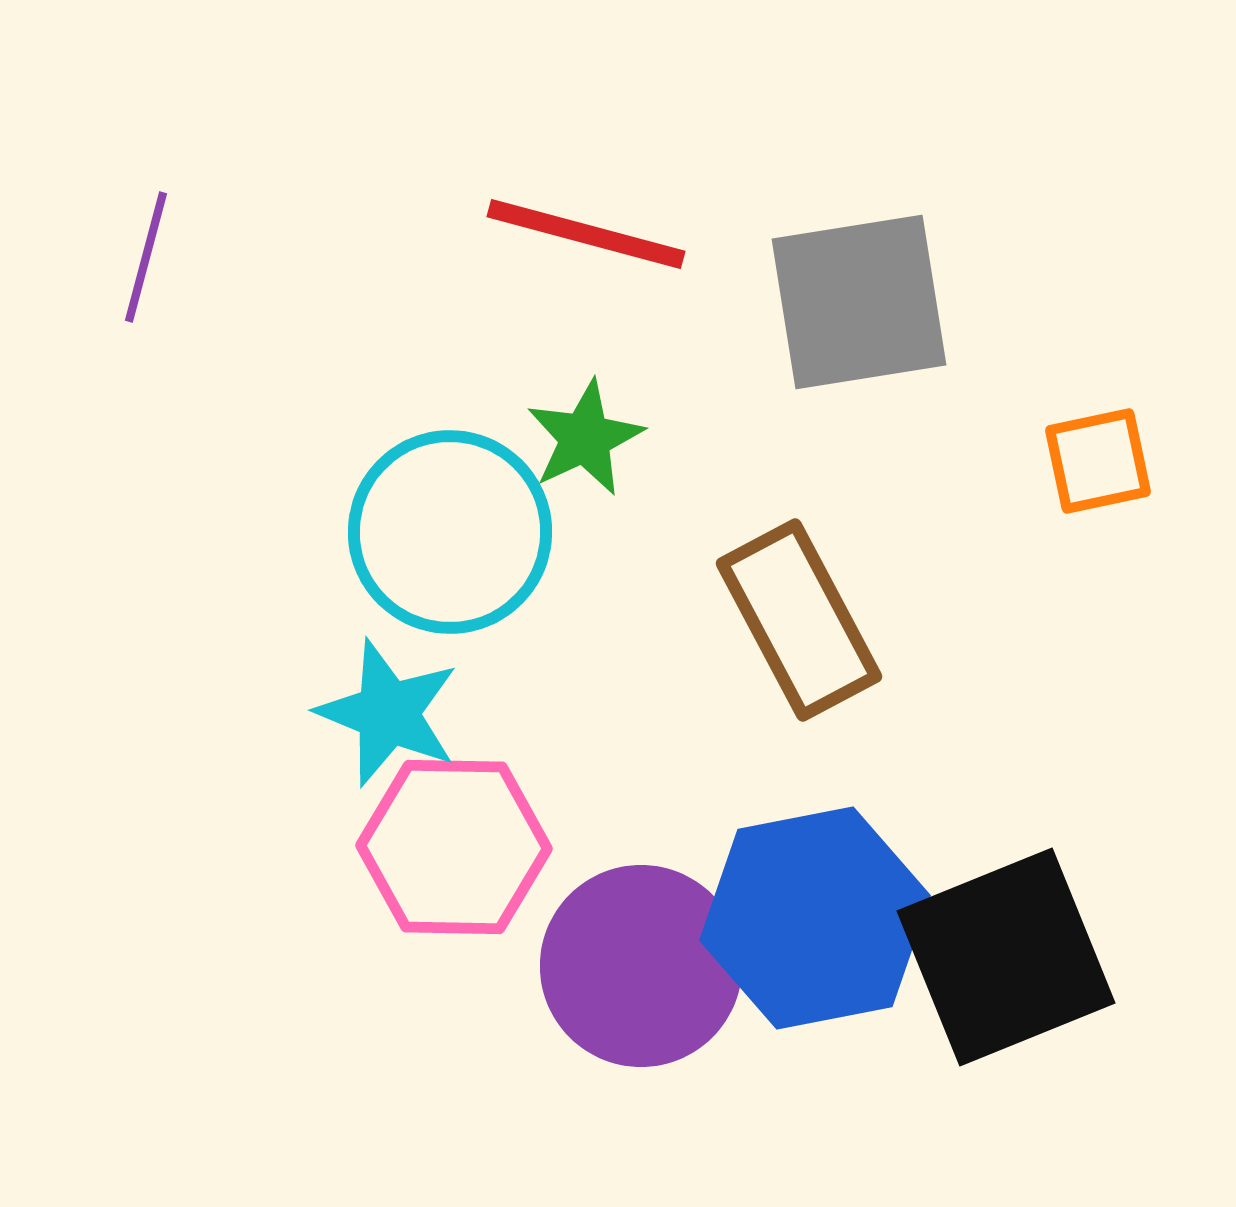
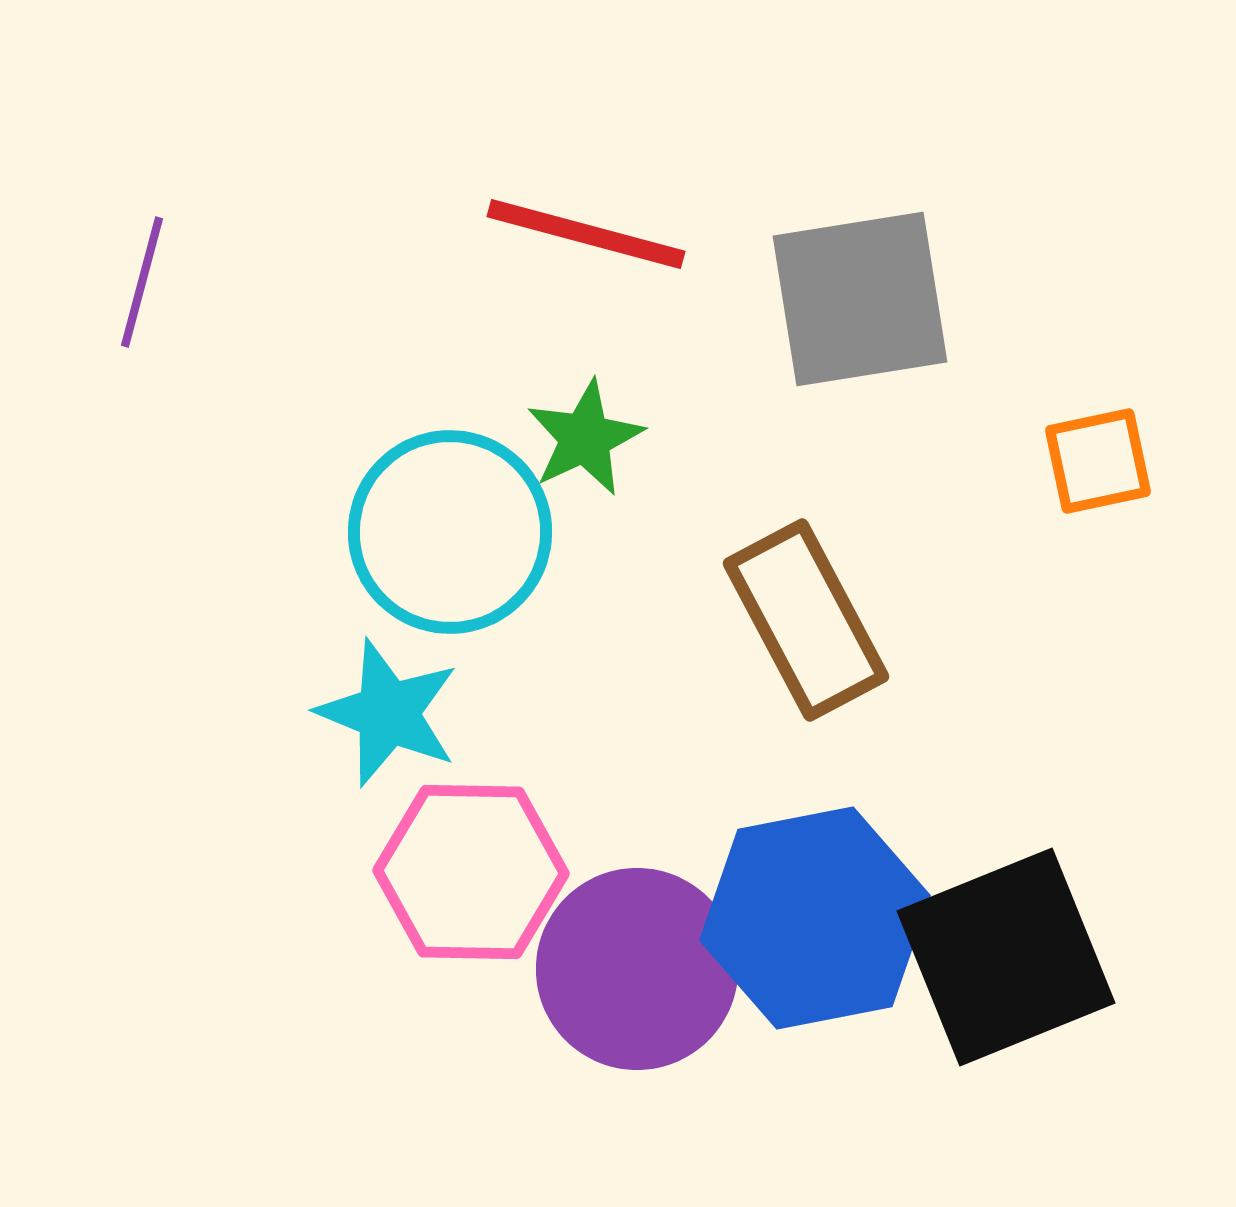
purple line: moved 4 px left, 25 px down
gray square: moved 1 px right, 3 px up
brown rectangle: moved 7 px right
pink hexagon: moved 17 px right, 25 px down
purple circle: moved 4 px left, 3 px down
